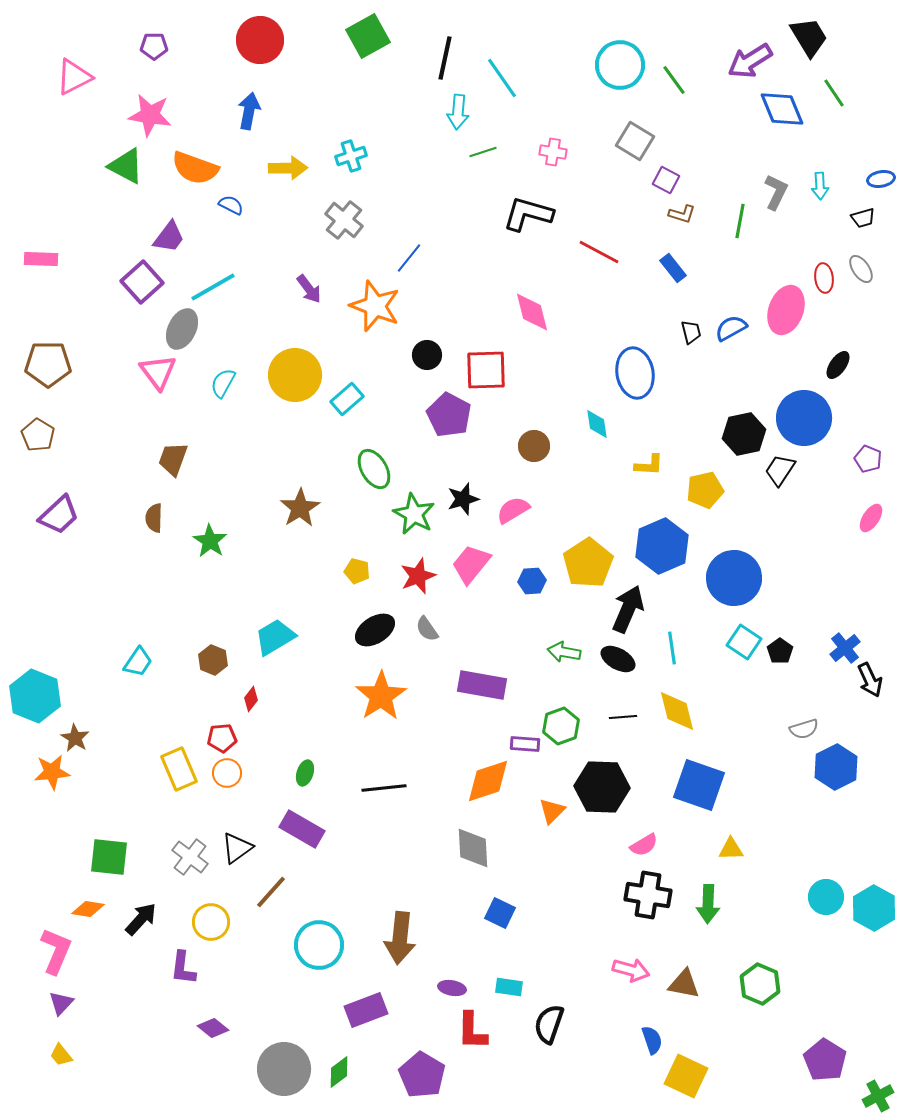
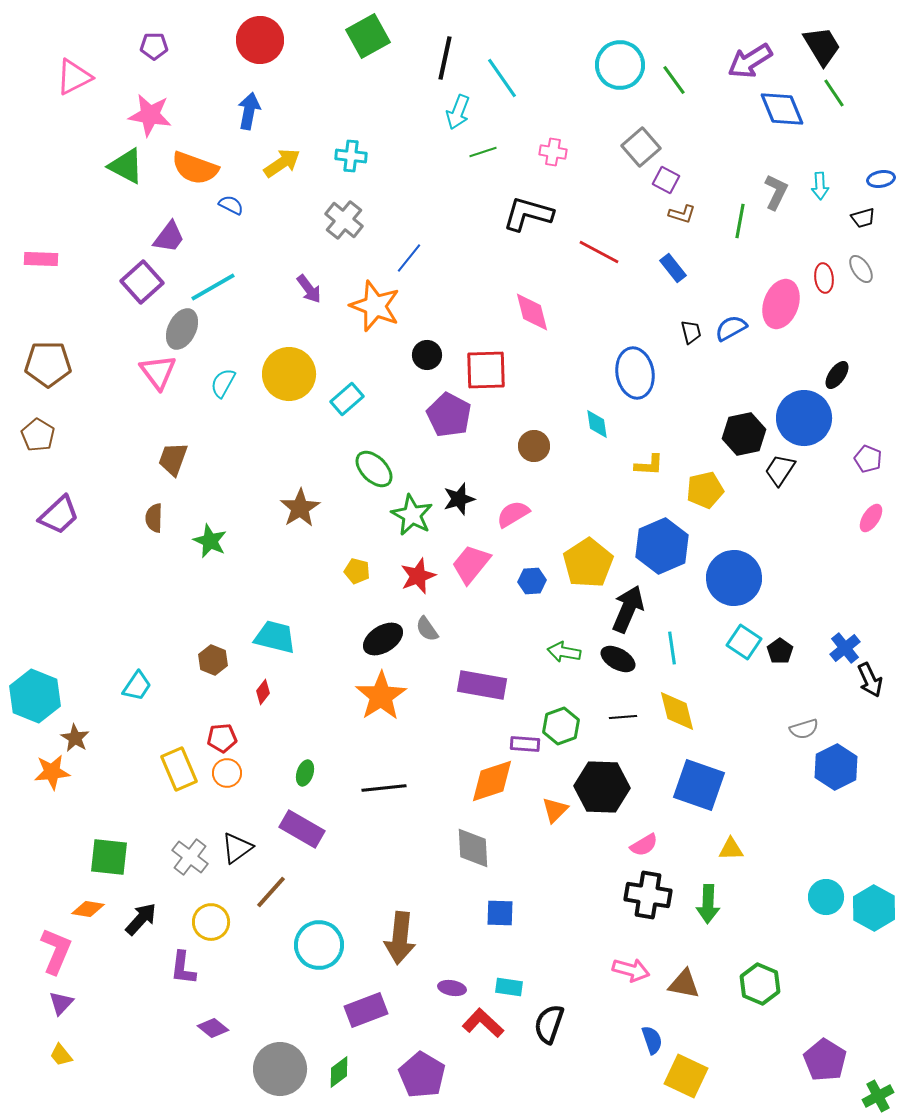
black trapezoid at (809, 37): moved 13 px right, 9 px down
cyan arrow at (458, 112): rotated 16 degrees clockwise
gray square at (635, 141): moved 6 px right, 6 px down; rotated 18 degrees clockwise
cyan cross at (351, 156): rotated 24 degrees clockwise
yellow arrow at (288, 168): moved 6 px left, 5 px up; rotated 33 degrees counterclockwise
pink ellipse at (786, 310): moved 5 px left, 6 px up
black ellipse at (838, 365): moved 1 px left, 10 px down
yellow circle at (295, 375): moved 6 px left, 1 px up
green ellipse at (374, 469): rotated 15 degrees counterclockwise
black star at (463, 499): moved 4 px left
pink semicircle at (513, 510): moved 4 px down
green star at (414, 514): moved 2 px left, 1 px down
green star at (210, 541): rotated 8 degrees counterclockwise
black ellipse at (375, 630): moved 8 px right, 9 px down
cyan trapezoid at (275, 637): rotated 45 degrees clockwise
cyan trapezoid at (138, 662): moved 1 px left, 24 px down
red diamond at (251, 699): moved 12 px right, 7 px up
orange diamond at (488, 781): moved 4 px right
orange triangle at (552, 811): moved 3 px right, 1 px up
blue square at (500, 913): rotated 24 degrees counterclockwise
red L-shape at (472, 1031): moved 11 px right, 8 px up; rotated 132 degrees clockwise
gray circle at (284, 1069): moved 4 px left
